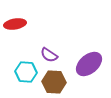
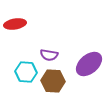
purple semicircle: rotated 24 degrees counterclockwise
brown hexagon: moved 1 px left, 1 px up
